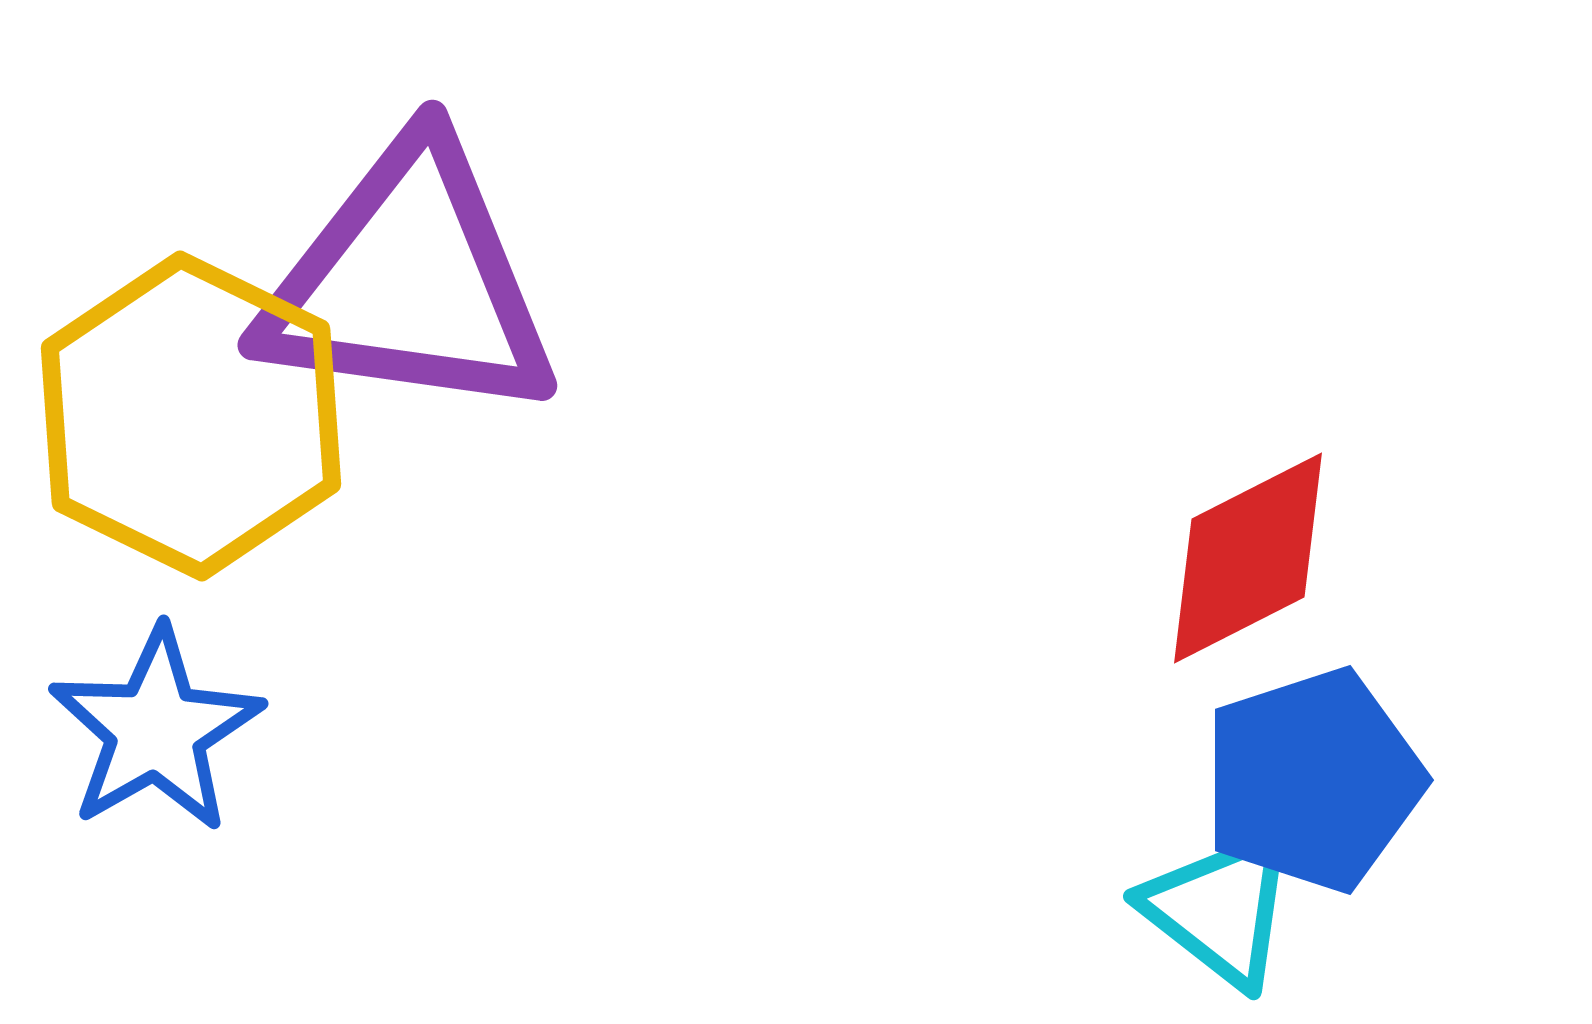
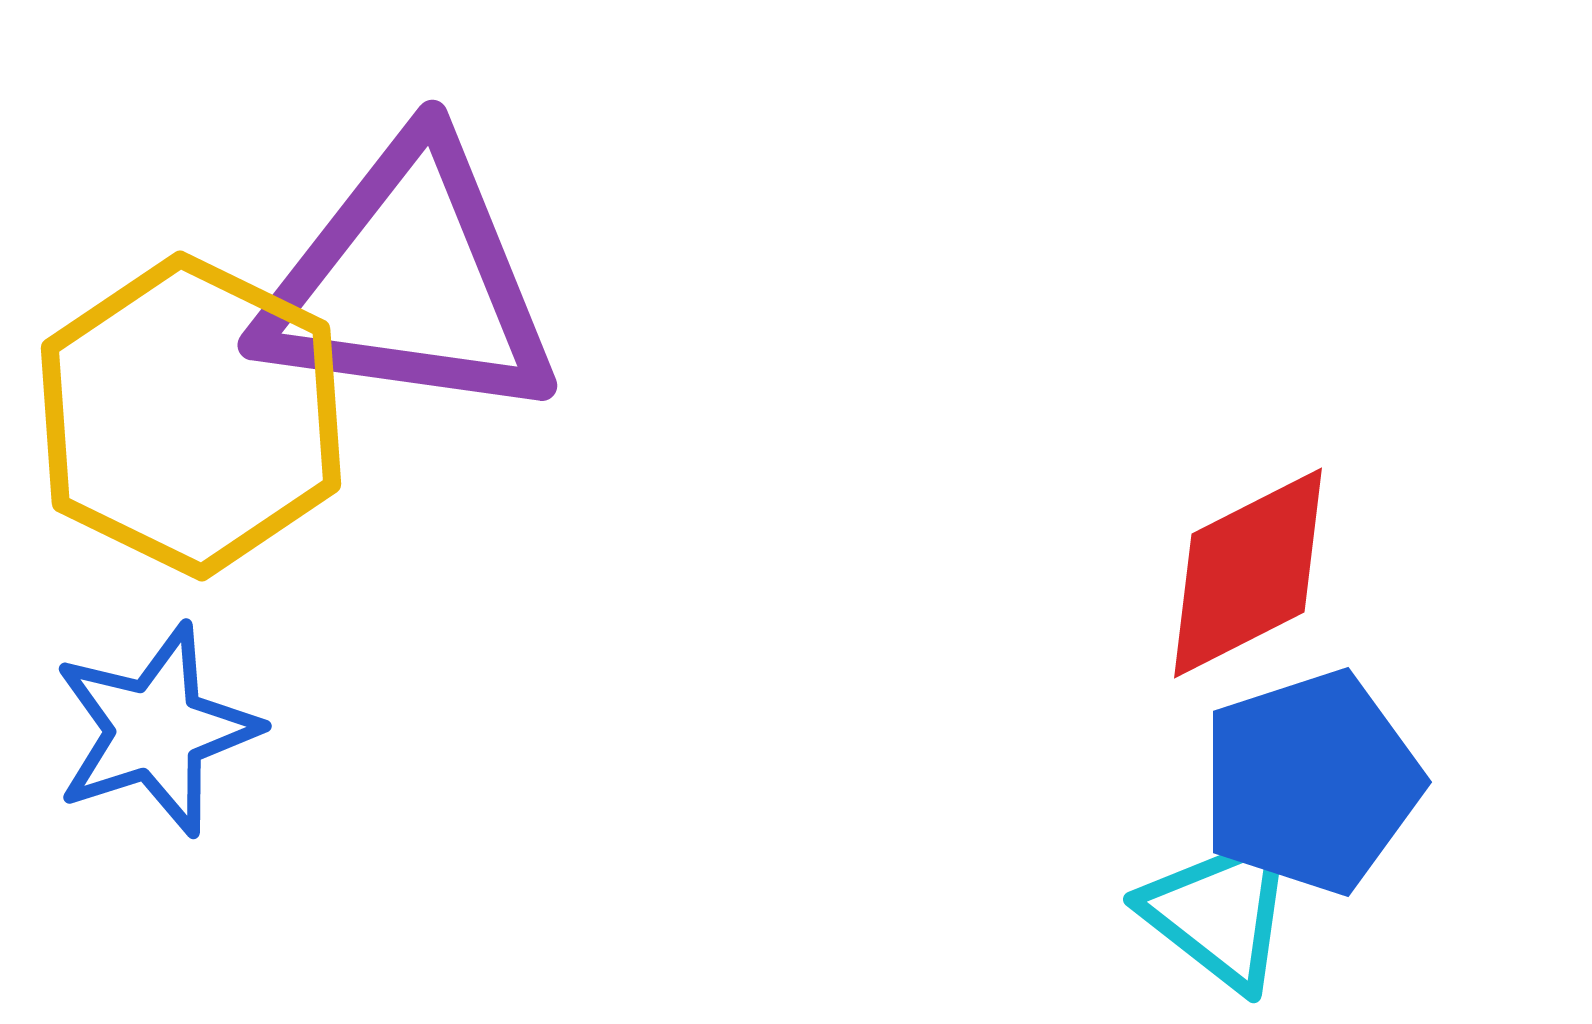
red diamond: moved 15 px down
blue star: rotated 12 degrees clockwise
blue pentagon: moved 2 px left, 2 px down
cyan triangle: moved 3 px down
